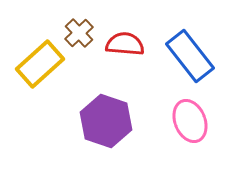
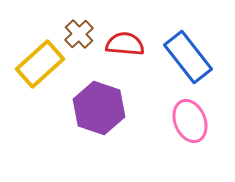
brown cross: moved 1 px down
blue rectangle: moved 2 px left, 1 px down
purple hexagon: moved 7 px left, 13 px up
